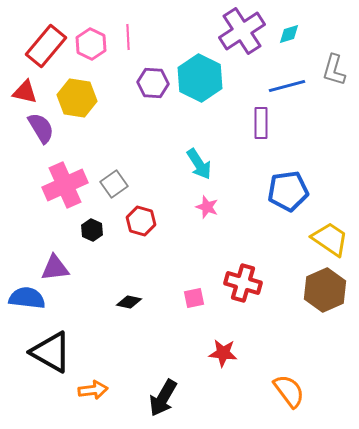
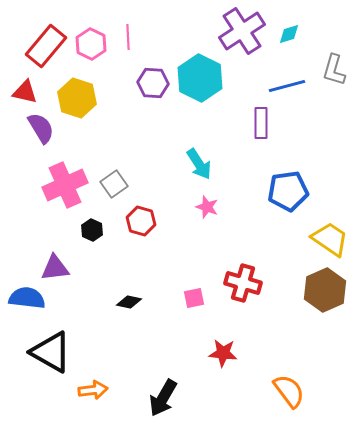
yellow hexagon: rotated 9 degrees clockwise
